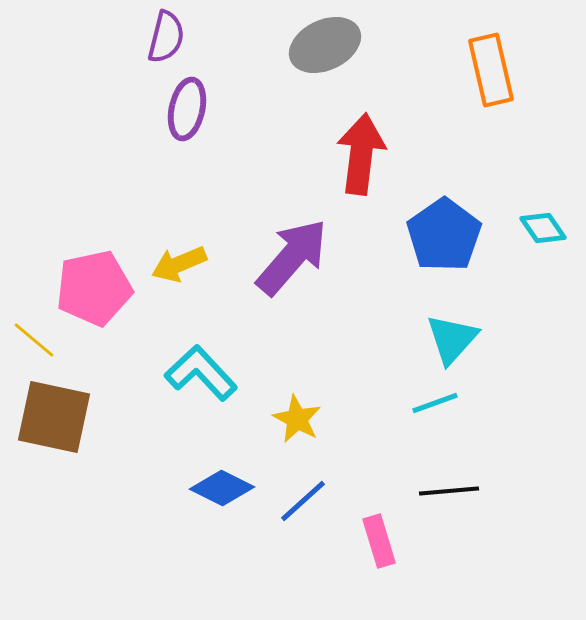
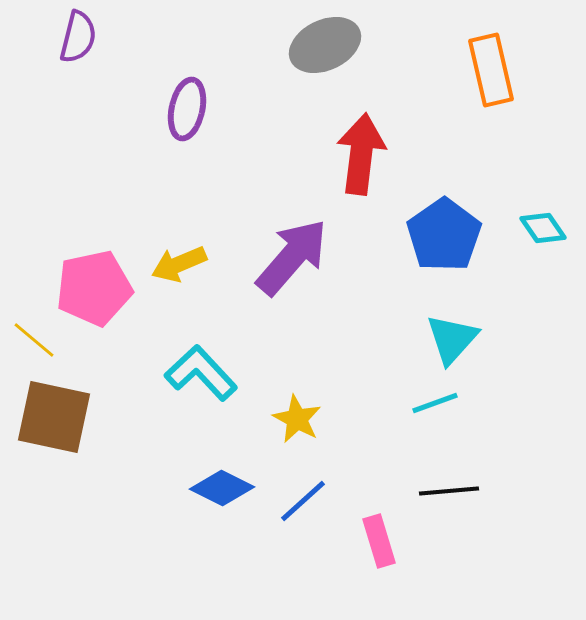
purple semicircle: moved 88 px left
